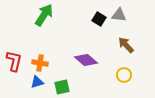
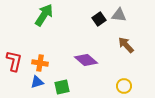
black square: rotated 24 degrees clockwise
yellow circle: moved 11 px down
